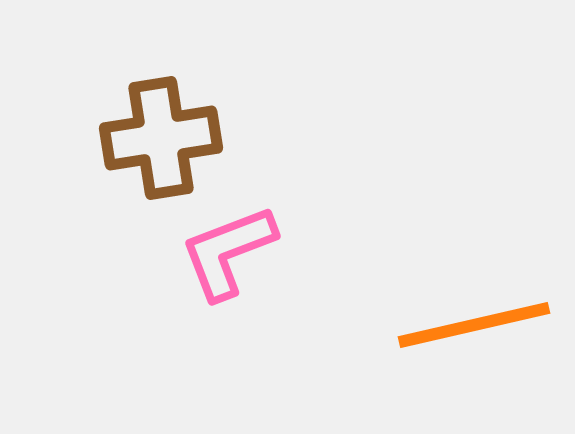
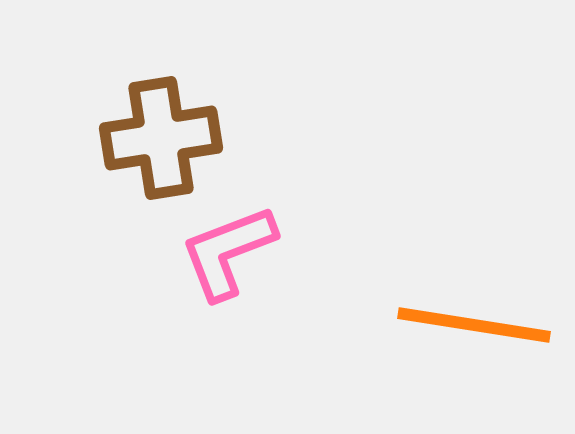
orange line: rotated 22 degrees clockwise
